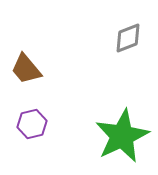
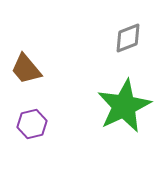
green star: moved 2 px right, 30 px up
